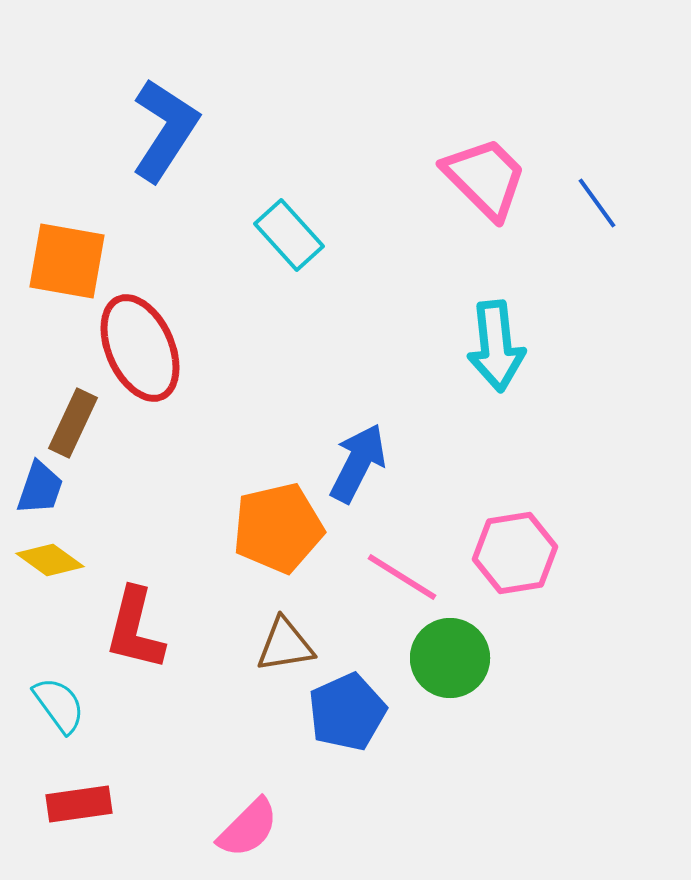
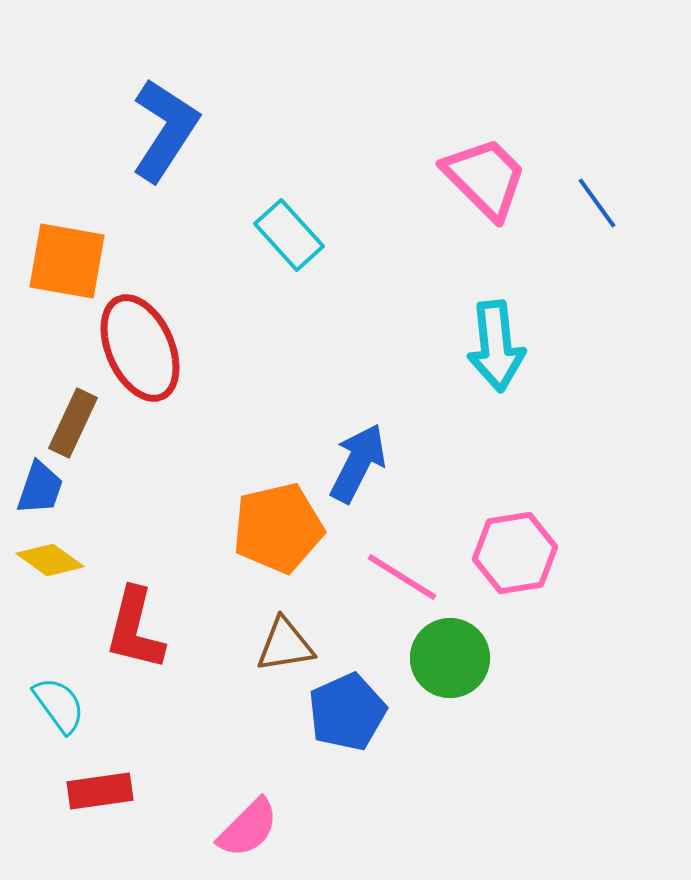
red rectangle: moved 21 px right, 13 px up
